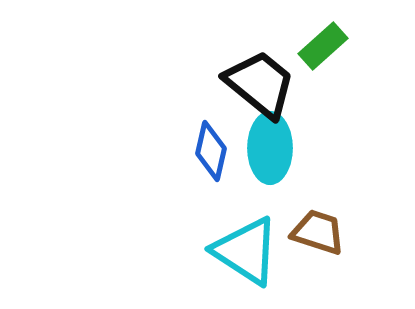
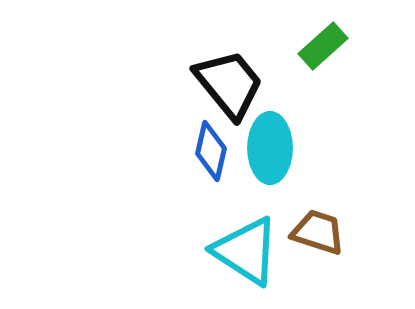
black trapezoid: moved 31 px left; rotated 12 degrees clockwise
